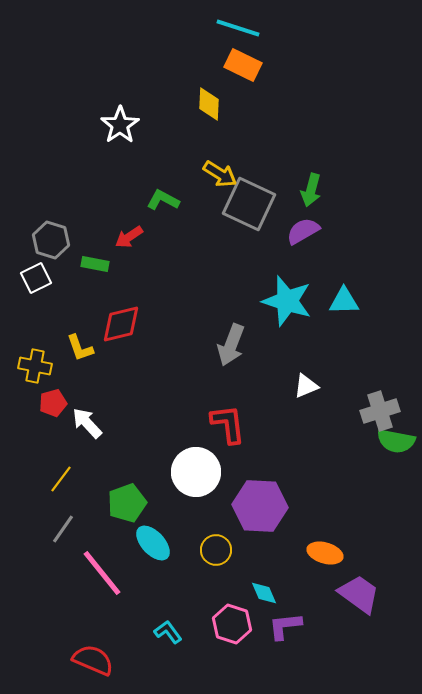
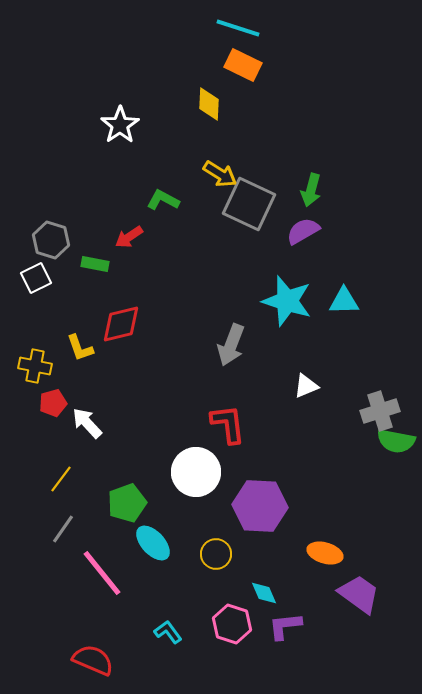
yellow circle: moved 4 px down
